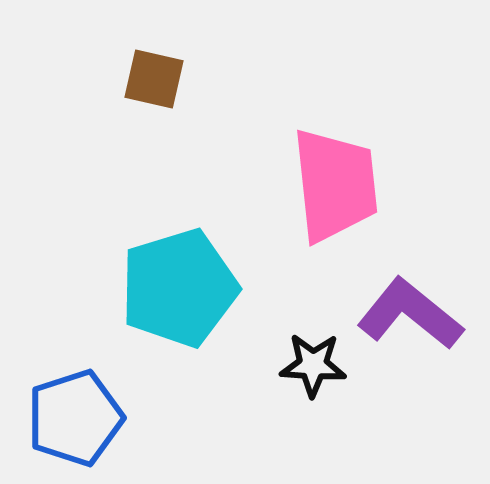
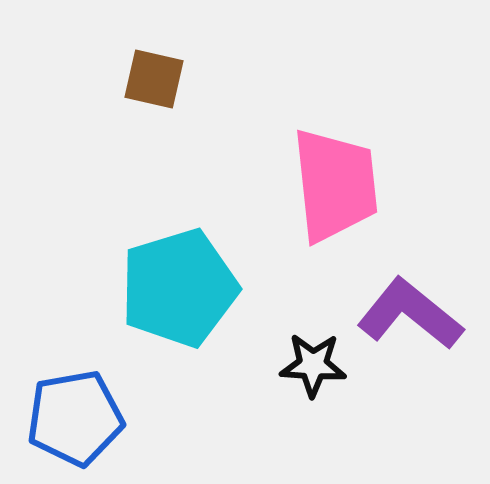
blue pentagon: rotated 8 degrees clockwise
